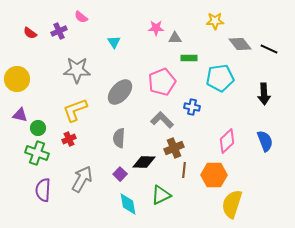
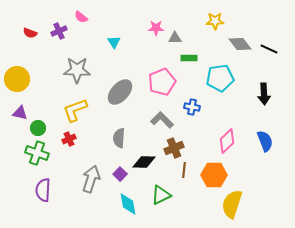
red semicircle: rotated 16 degrees counterclockwise
purple triangle: moved 2 px up
gray arrow: moved 9 px right; rotated 12 degrees counterclockwise
